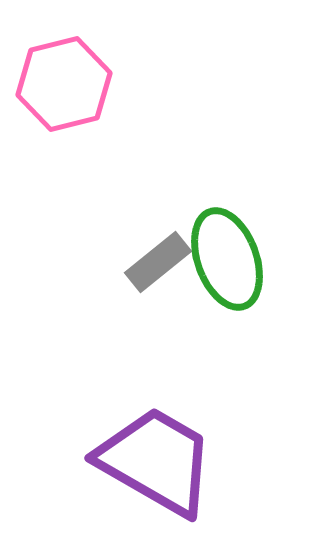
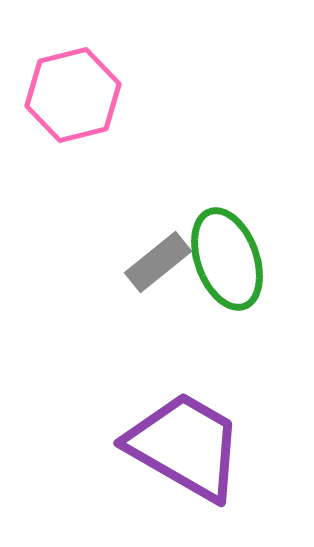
pink hexagon: moved 9 px right, 11 px down
purple trapezoid: moved 29 px right, 15 px up
